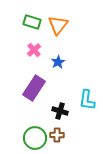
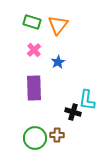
purple rectangle: rotated 35 degrees counterclockwise
black cross: moved 13 px right, 1 px down
